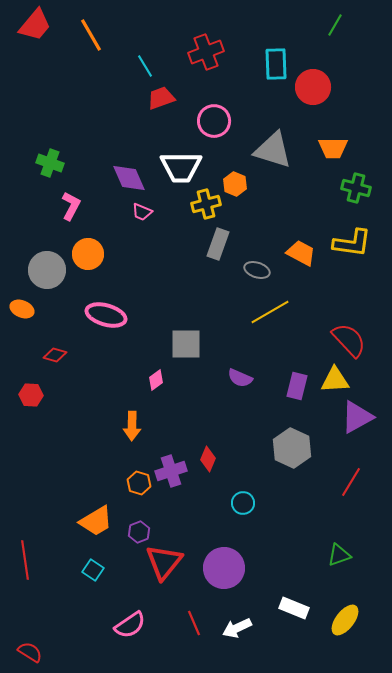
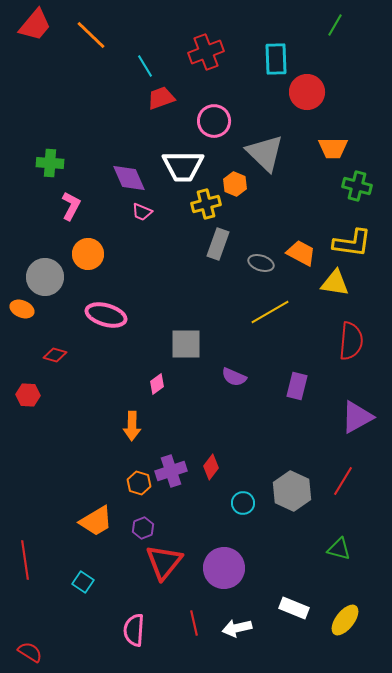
orange line at (91, 35): rotated 16 degrees counterclockwise
cyan rectangle at (276, 64): moved 5 px up
red circle at (313, 87): moved 6 px left, 5 px down
gray triangle at (273, 150): moved 8 px left, 3 px down; rotated 27 degrees clockwise
green cross at (50, 163): rotated 16 degrees counterclockwise
white trapezoid at (181, 167): moved 2 px right, 1 px up
green cross at (356, 188): moved 1 px right, 2 px up
gray circle at (47, 270): moved 2 px left, 7 px down
gray ellipse at (257, 270): moved 4 px right, 7 px up
red semicircle at (349, 340): moved 2 px right, 1 px down; rotated 48 degrees clockwise
purple semicircle at (240, 378): moved 6 px left, 1 px up
pink diamond at (156, 380): moved 1 px right, 4 px down
yellow triangle at (335, 380): moved 97 px up; rotated 12 degrees clockwise
red hexagon at (31, 395): moved 3 px left
gray hexagon at (292, 448): moved 43 px down
red diamond at (208, 459): moved 3 px right, 8 px down; rotated 15 degrees clockwise
red line at (351, 482): moved 8 px left, 1 px up
purple hexagon at (139, 532): moved 4 px right, 4 px up
green triangle at (339, 555): moved 6 px up; rotated 35 degrees clockwise
cyan square at (93, 570): moved 10 px left, 12 px down
red line at (194, 623): rotated 10 degrees clockwise
pink semicircle at (130, 625): moved 4 px right, 5 px down; rotated 128 degrees clockwise
white arrow at (237, 628): rotated 12 degrees clockwise
